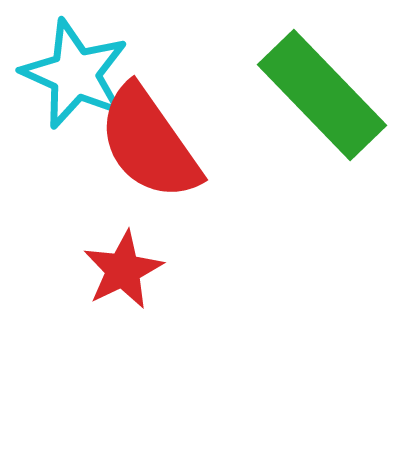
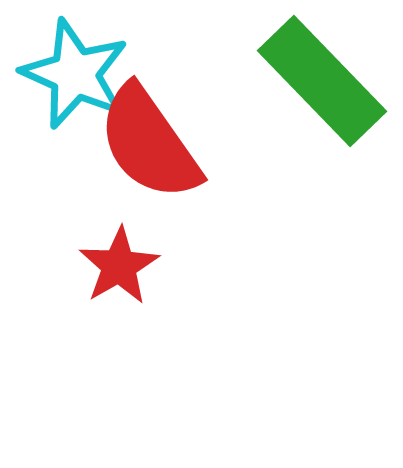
green rectangle: moved 14 px up
red star: moved 4 px left, 4 px up; rotated 4 degrees counterclockwise
